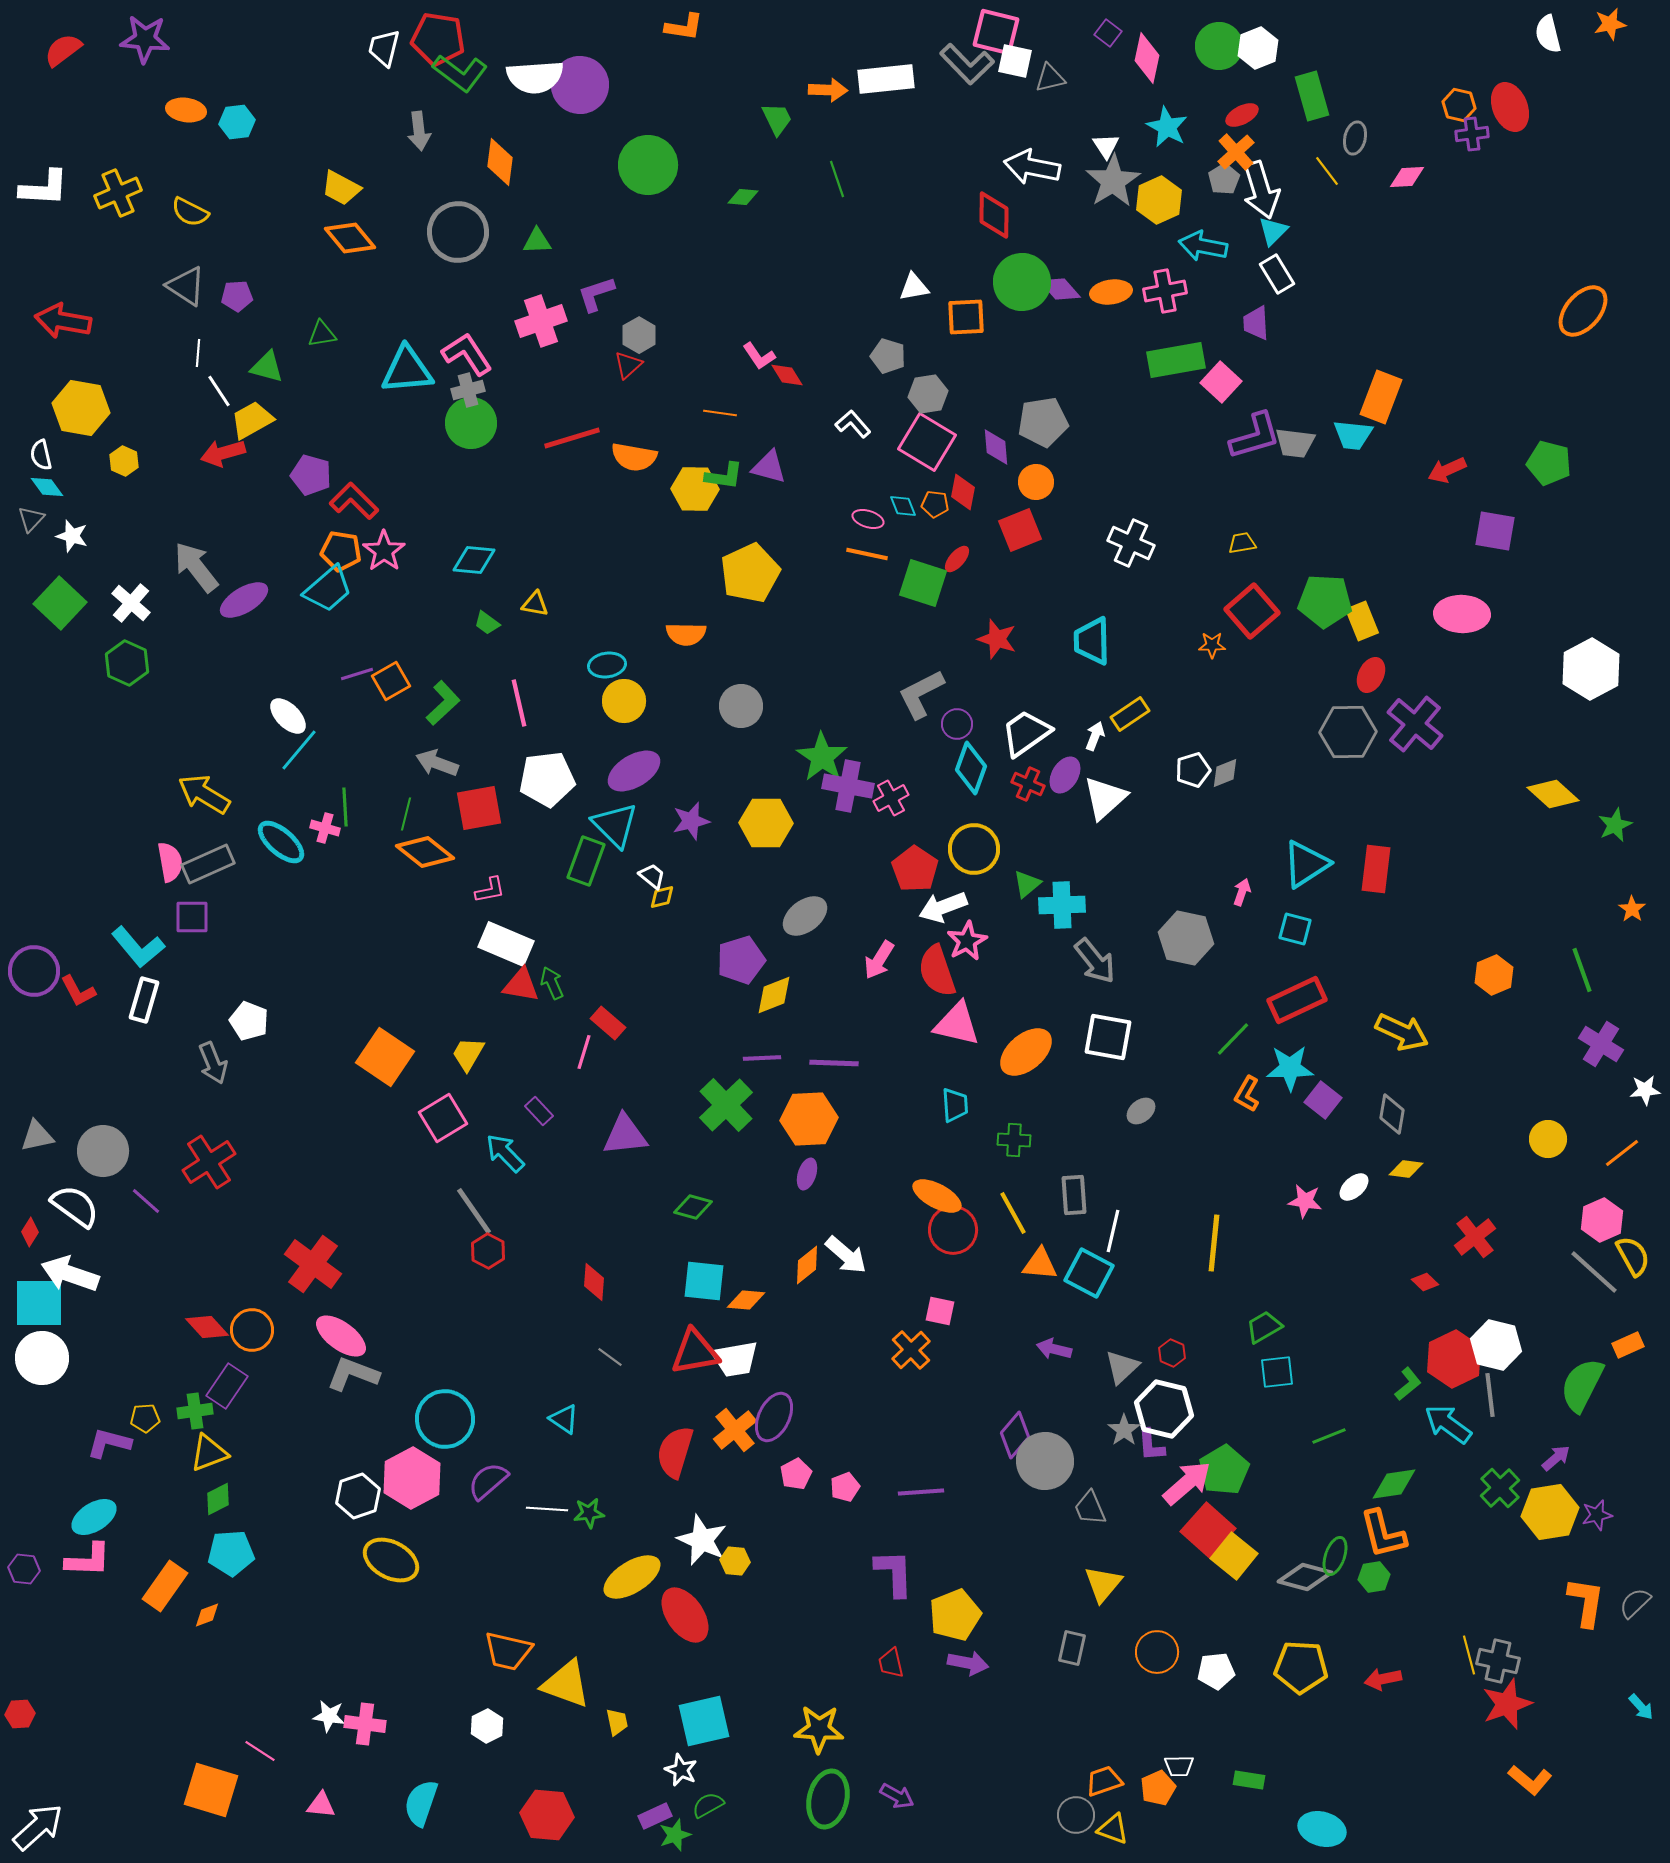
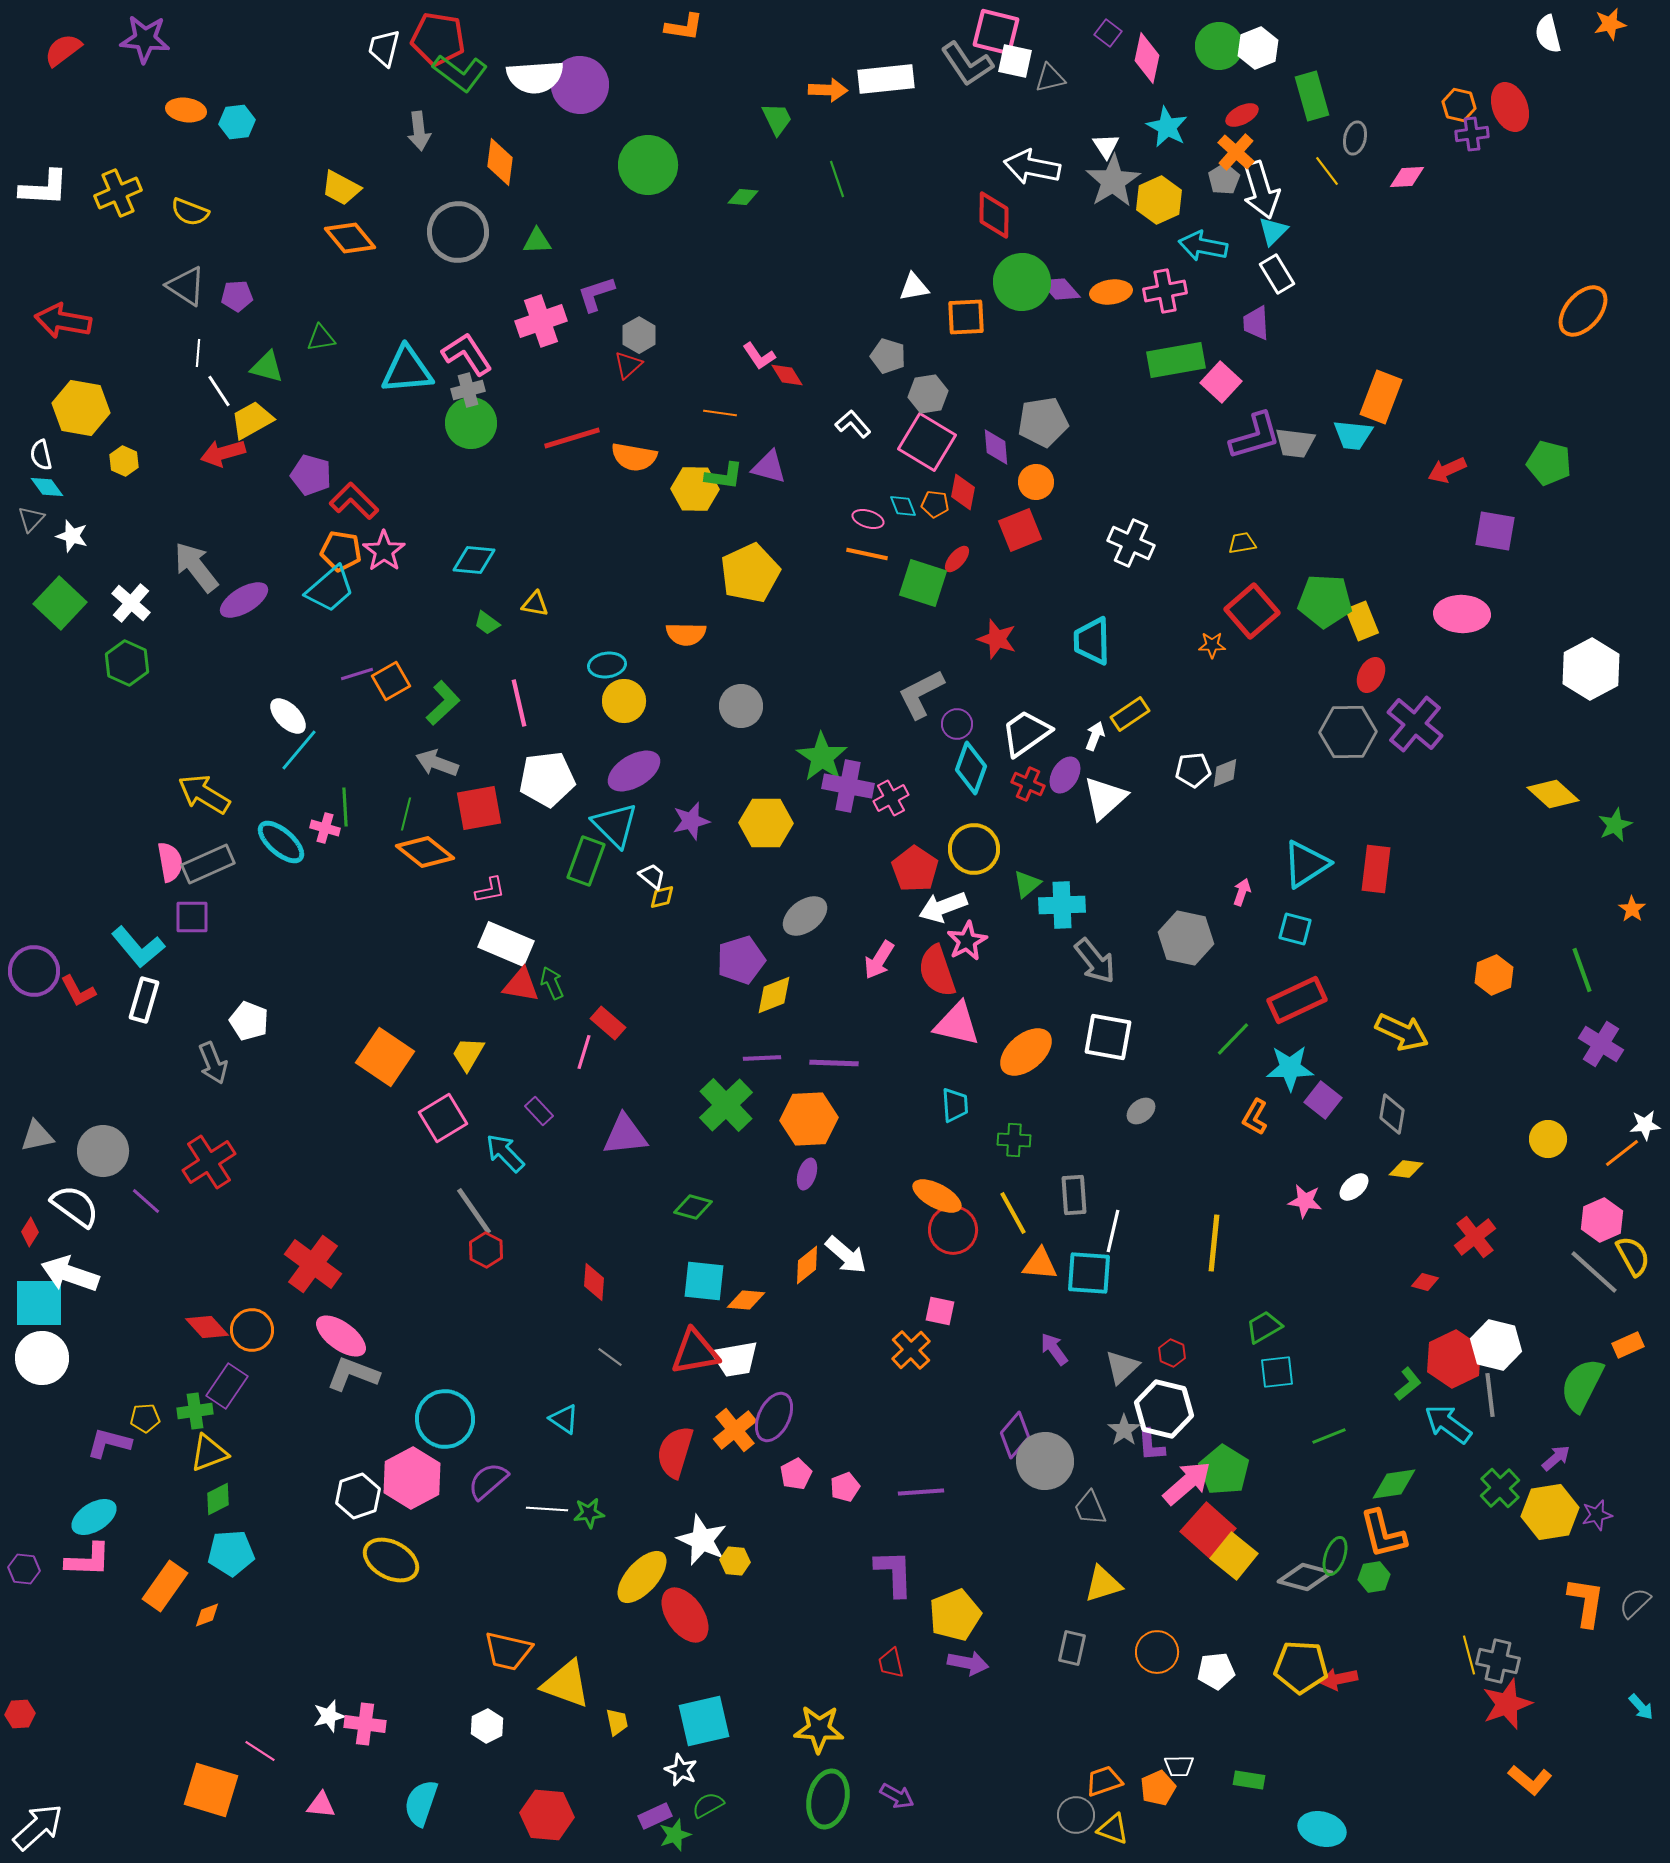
gray L-shape at (967, 64): rotated 10 degrees clockwise
orange cross at (1236, 152): rotated 6 degrees counterclockwise
yellow semicircle at (190, 212): rotated 6 degrees counterclockwise
green triangle at (322, 334): moved 1 px left, 4 px down
cyan trapezoid at (328, 589): moved 2 px right
white pentagon at (1193, 770): rotated 12 degrees clockwise
white star at (1645, 1090): moved 35 px down
orange L-shape at (1247, 1094): moved 8 px right, 23 px down
red hexagon at (488, 1251): moved 2 px left, 1 px up
cyan square at (1089, 1273): rotated 24 degrees counterclockwise
red diamond at (1425, 1282): rotated 28 degrees counterclockwise
purple arrow at (1054, 1349): rotated 40 degrees clockwise
green pentagon at (1224, 1470): rotated 9 degrees counterclockwise
yellow ellipse at (632, 1577): moved 10 px right; rotated 16 degrees counterclockwise
yellow triangle at (1103, 1584): rotated 33 degrees clockwise
red arrow at (1383, 1679): moved 44 px left
white star at (329, 1716): rotated 24 degrees counterclockwise
